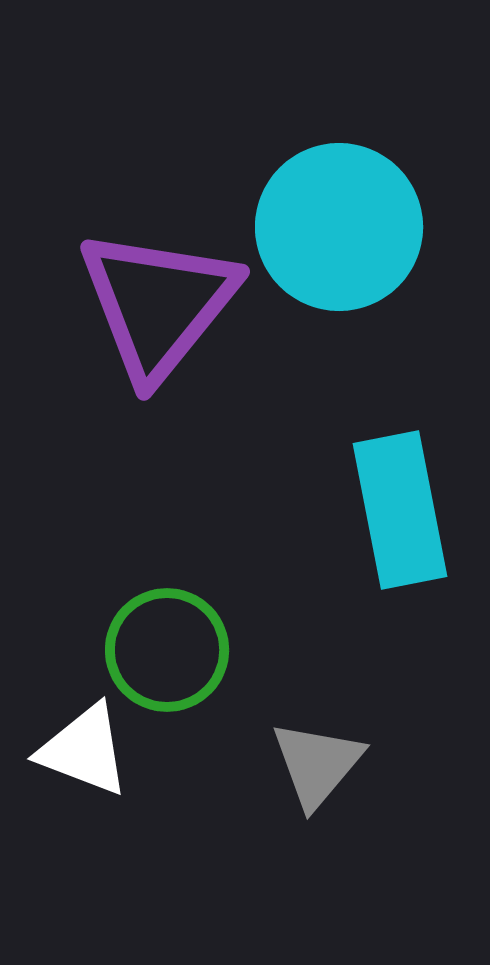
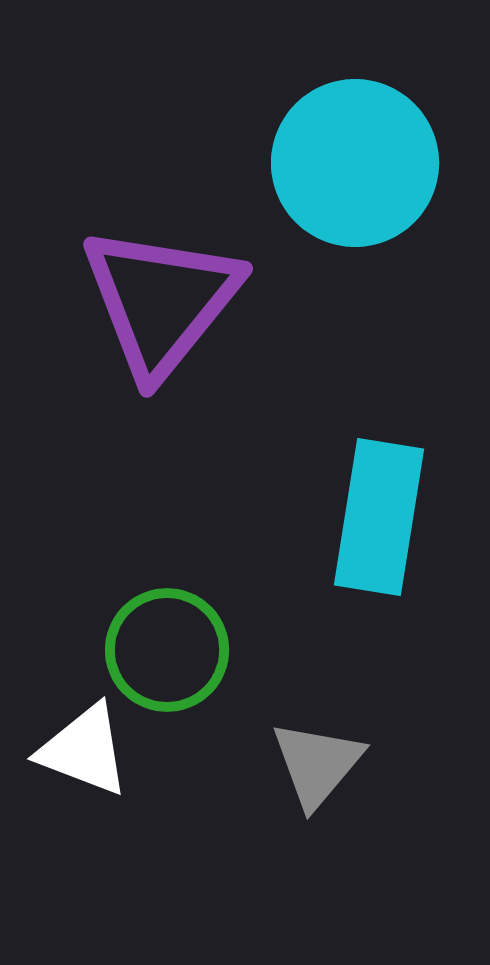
cyan circle: moved 16 px right, 64 px up
purple triangle: moved 3 px right, 3 px up
cyan rectangle: moved 21 px left, 7 px down; rotated 20 degrees clockwise
